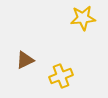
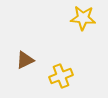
yellow star: rotated 10 degrees clockwise
